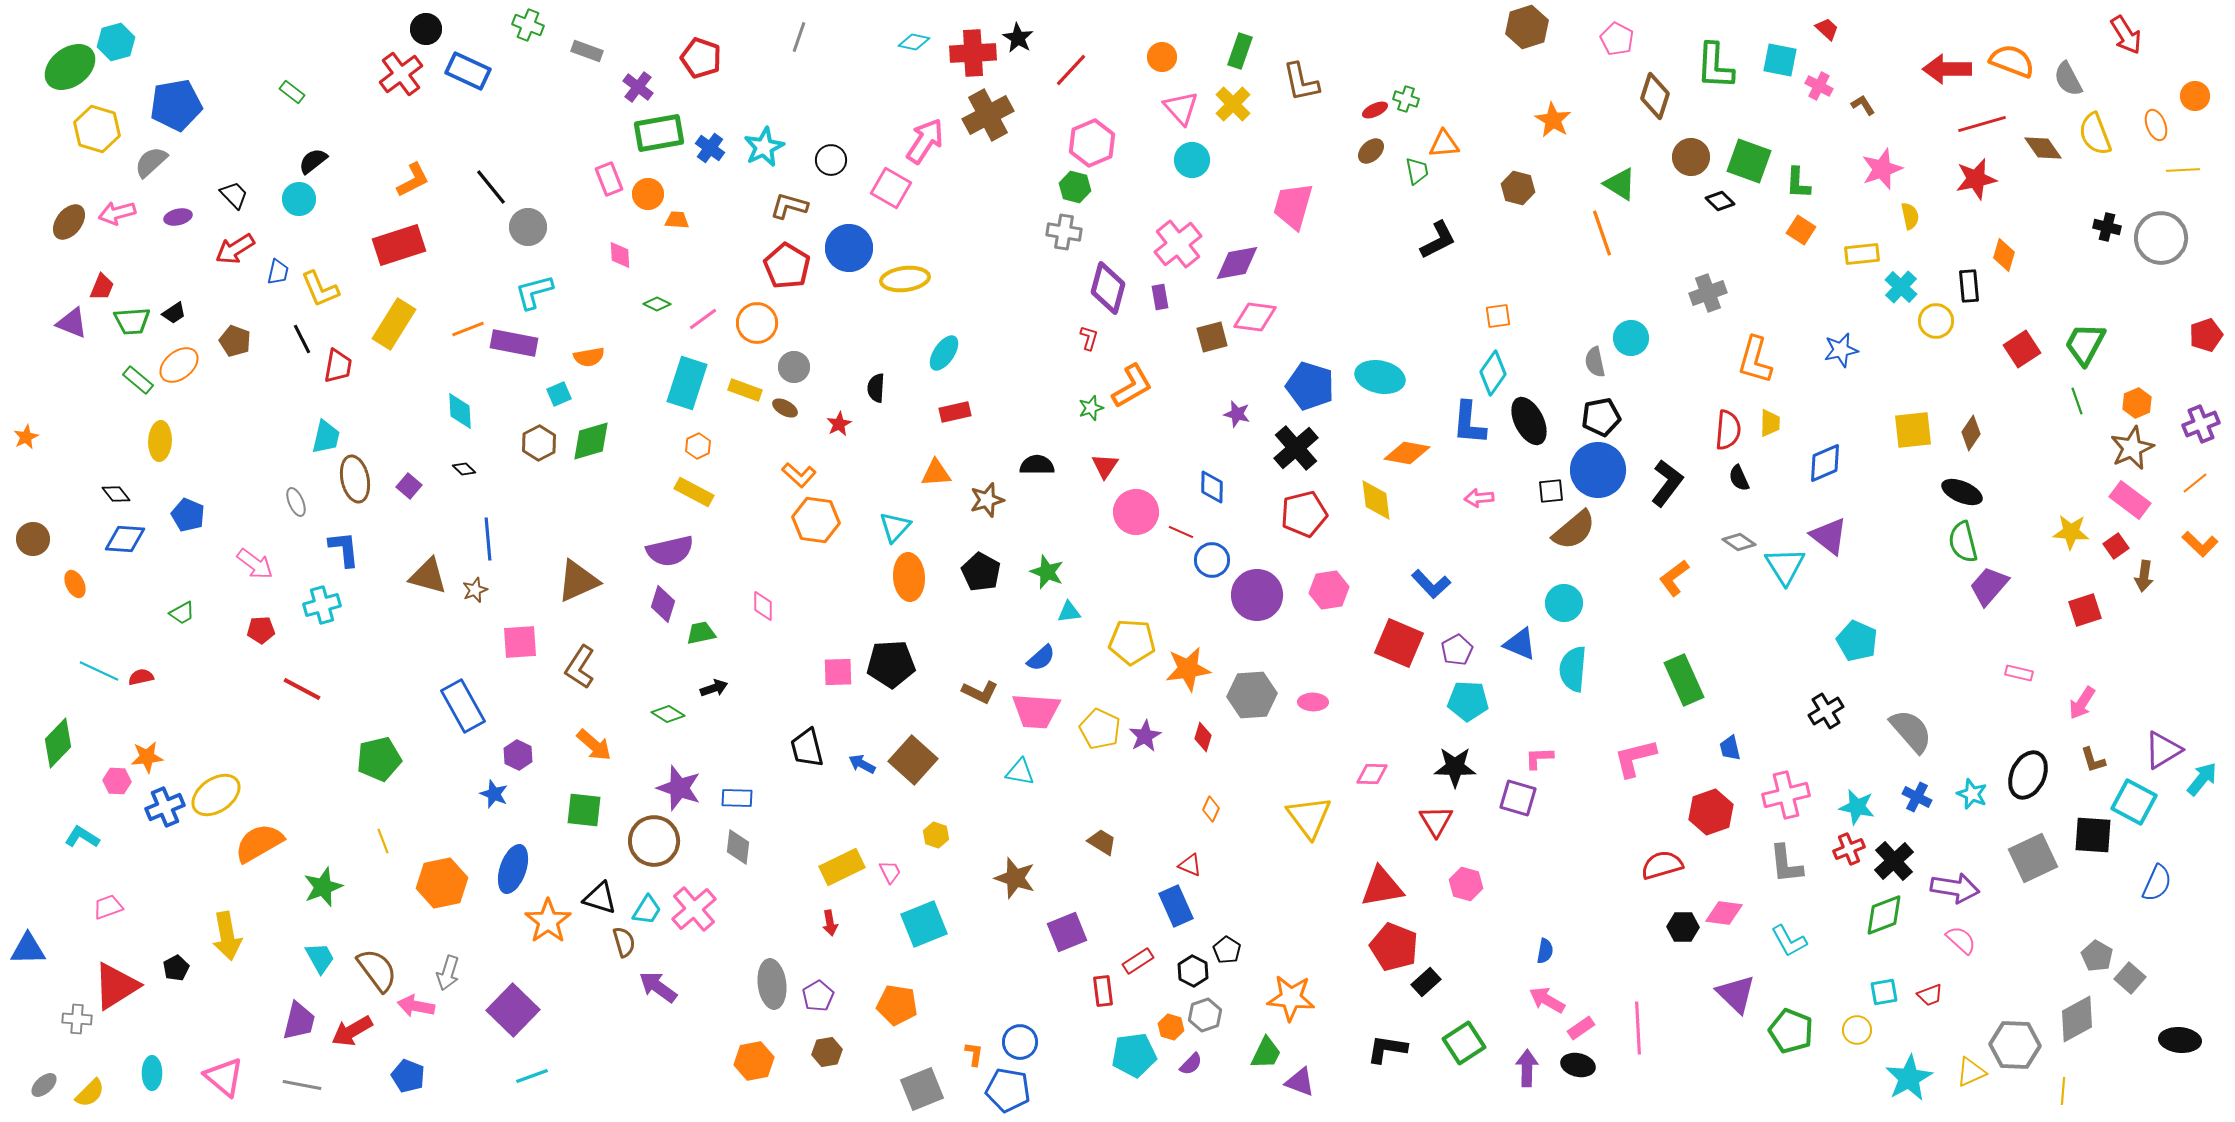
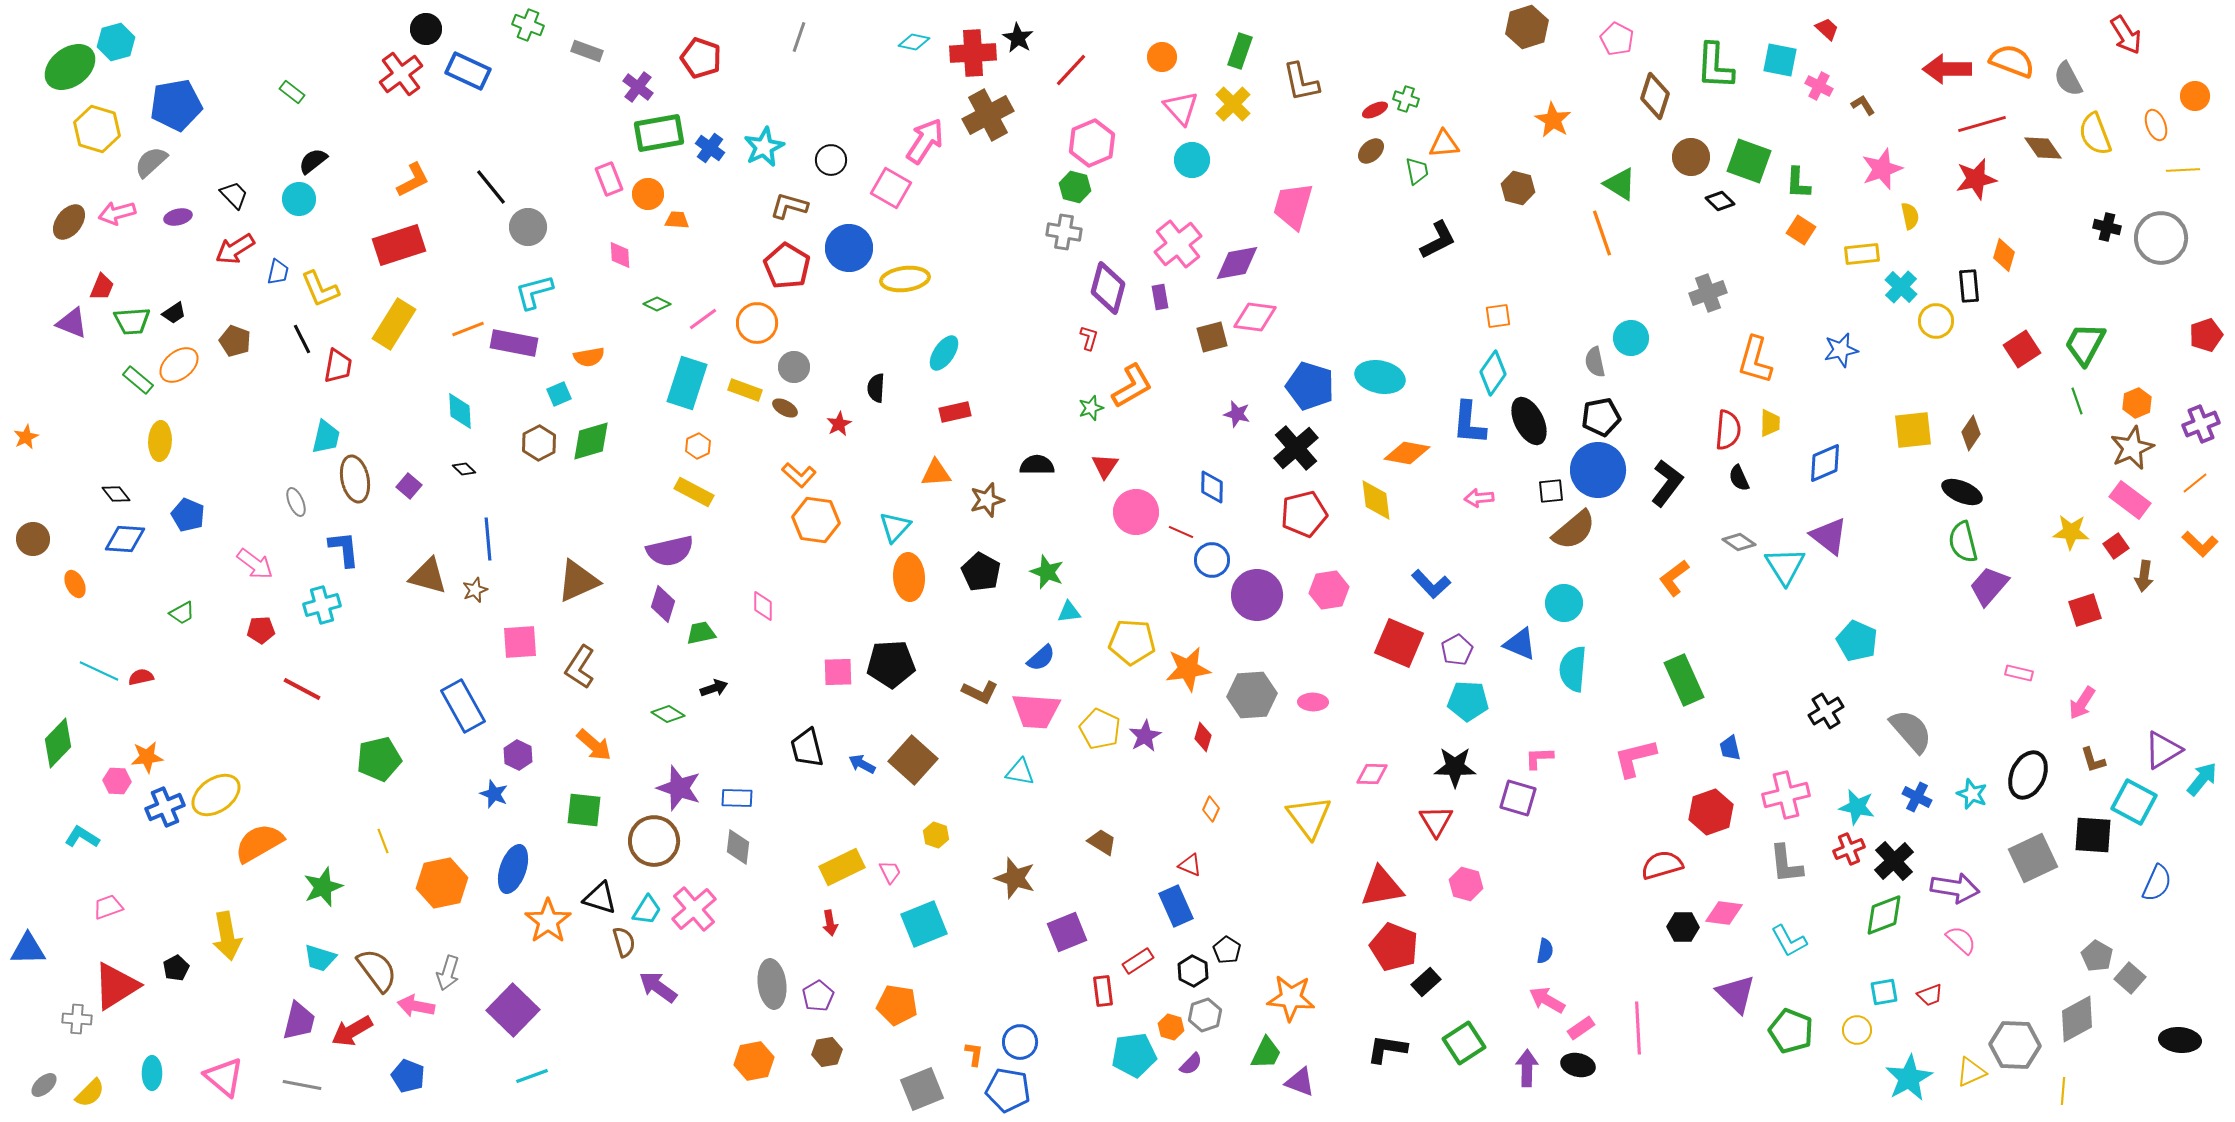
cyan trapezoid at (320, 958): rotated 136 degrees clockwise
